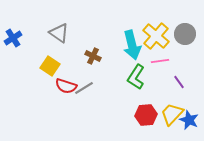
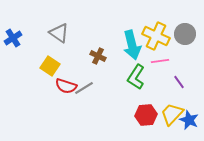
yellow cross: rotated 16 degrees counterclockwise
brown cross: moved 5 px right
